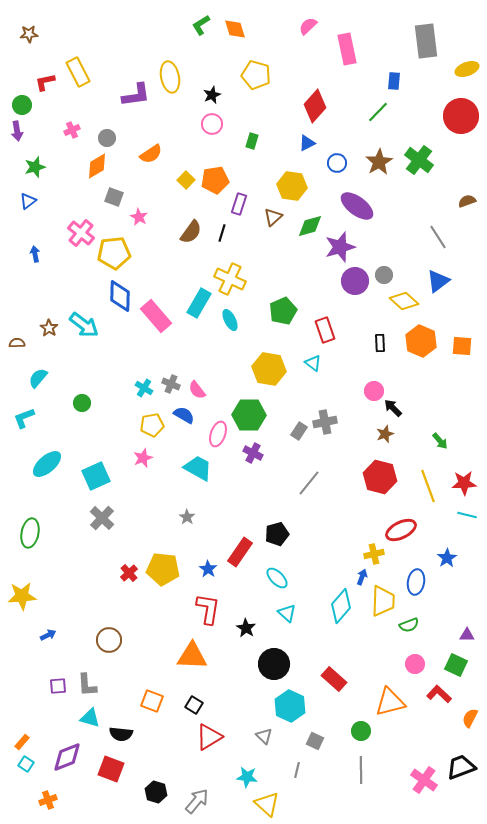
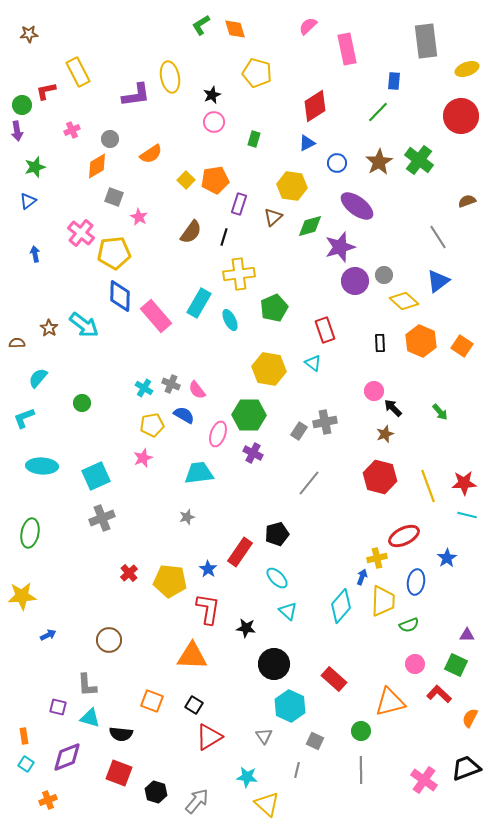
yellow pentagon at (256, 75): moved 1 px right, 2 px up
red L-shape at (45, 82): moved 1 px right, 9 px down
red diamond at (315, 106): rotated 16 degrees clockwise
pink circle at (212, 124): moved 2 px right, 2 px up
gray circle at (107, 138): moved 3 px right, 1 px down
green rectangle at (252, 141): moved 2 px right, 2 px up
black line at (222, 233): moved 2 px right, 4 px down
yellow cross at (230, 279): moved 9 px right, 5 px up; rotated 32 degrees counterclockwise
green pentagon at (283, 311): moved 9 px left, 3 px up
orange square at (462, 346): rotated 30 degrees clockwise
green arrow at (440, 441): moved 29 px up
cyan ellipse at (47, 464): moved 5 px left, 2 px down; rotated 44 degrees clockwise
cyan trapezoid at (198, 468): moved 1 px right, 5 px down; rotated 36 degrees counterclockwise
gray star at (187, 517): rotated 21 degrees clockwise
gray cross at (102, 518): rotated 25 degrees clockwise
red ellipse at (401, 530): moved 3 px right, 6 px down
yellow cross at (374, 554): moved 3 px right, 4 px down
yellow pentagon at (163, 569): moved 7 px right, 12 px down
cyan triangle at (287, 613): moved 1 px right, 2 px up
black star at (246, 628): rotated 24 degrees counterclockwise
purple square at (58, 686): moved 21 px down; rotated 18 degrees clockwise
gray triangle at (264, 736): rotated 12 degrees clockwise
orange rectangle at (22, 742): moved 2 px right, 6 px up; rotated 49 degrees counterclockwise
black trapezoid at (461, 767): moved 5 px right, 1 px down
red square at (111, 769): moved 8 px right, 4 px down
